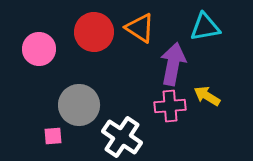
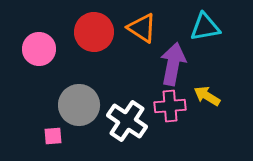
orange triangle: moved 2 px right
white cross: moved 5 px right, 16 px up
